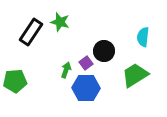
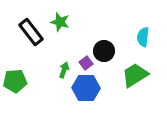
black rectangle: rotated 72 degrees counterclockwise
green arrow: moved 2 px left
